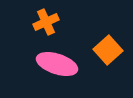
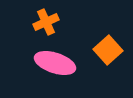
pink ellipse: moved 2 px left, 1 px up
